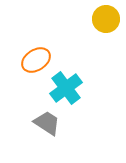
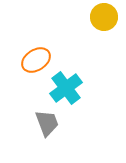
yellow circle: moved 2 px left, 2 px up
gray trapezoid: rotated 36 degrees clockwise
